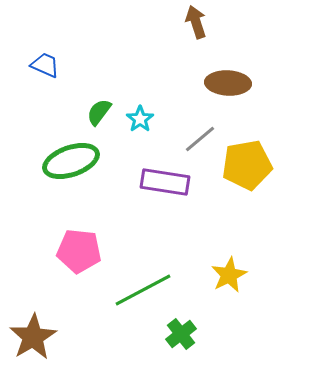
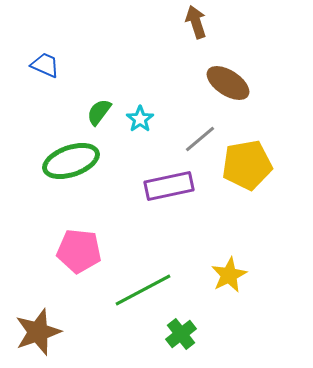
brown ellipse: rotated 30 degrees clockwise
purple rectangle: moved 4 px right, 4 px down; rotated 21 degrees counterclockwise
brown star: moved 5 px right, 5 px up; rotated 12 degrees clockwise
